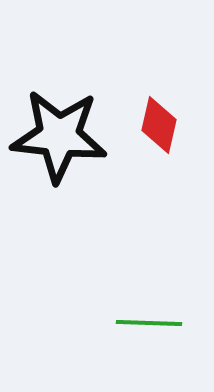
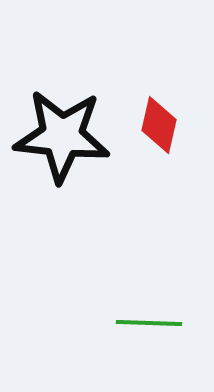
black star: moved 3 px right
